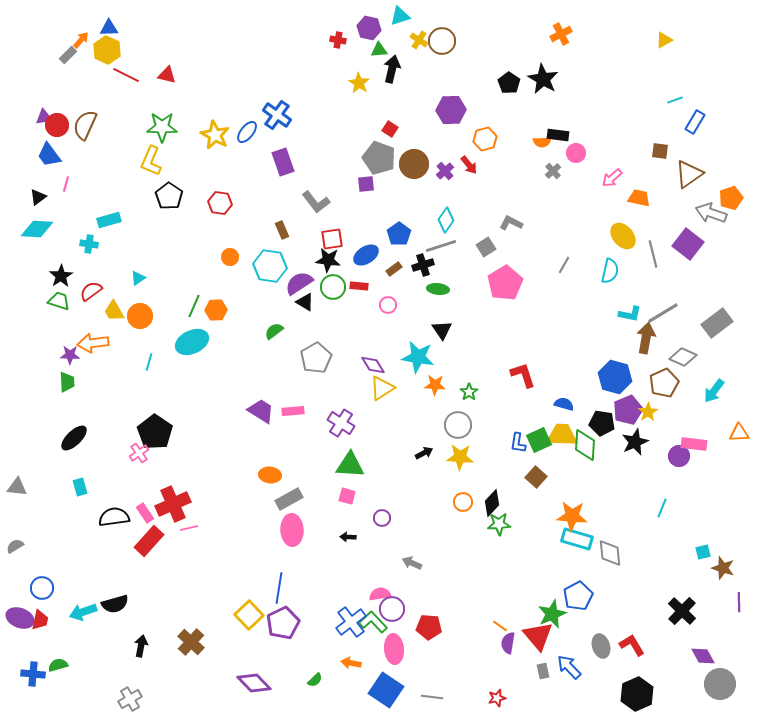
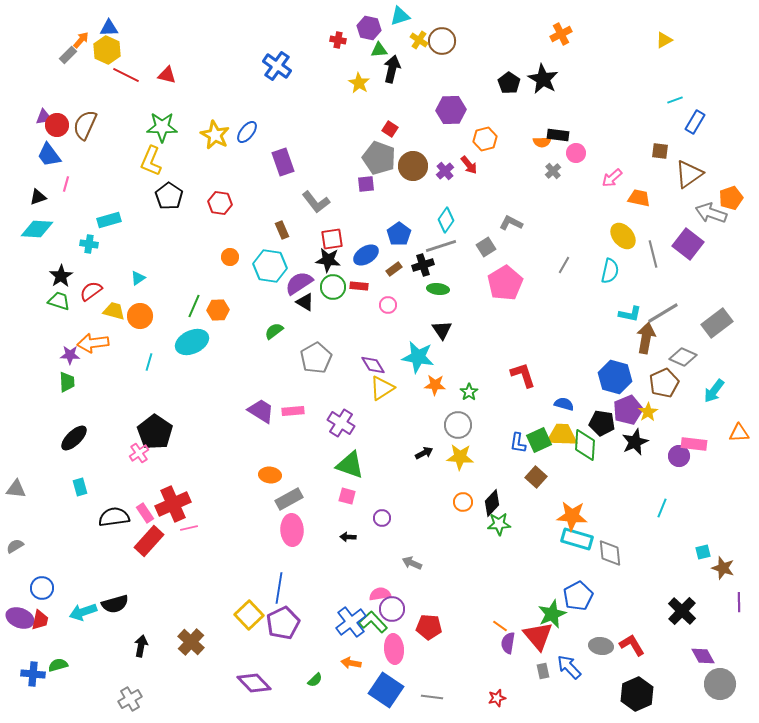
blue cross at (277, 115): moved 49 px up
brown circle at (414, 164): moved 1 px left, 2 px down
black triangle at (38, 197): rotated 18 degrees clockwise
orange hexagon at (216, 310): moved 2 px right
yellow trapezoid at (114, 311): rotated 135 degrees clockwise
green triangle at (350, 465): rotated 16 degrees clockwise
gray triangle at (17, 487): moved 1 px left, 2 px down
gray ellipse at (601, 646): rotated 65 degrees counterclockwise
